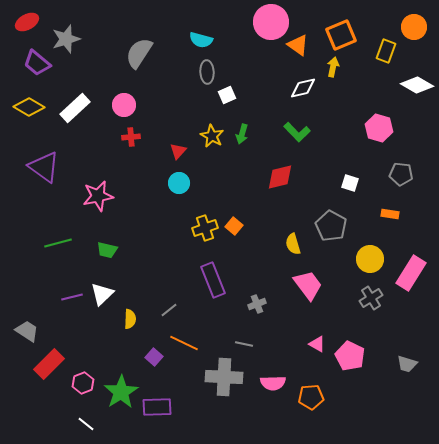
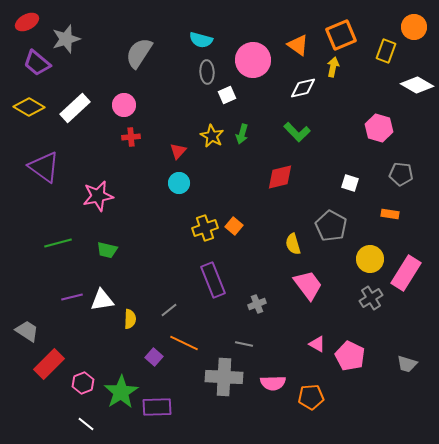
pink circle at (271, 22): moved 18 px left, 38 px down
pink rectangle at (411, 273): moved 5 px left
white triangle at (102, 294): moved 6 px down; rotated 35 degrees clockwise
